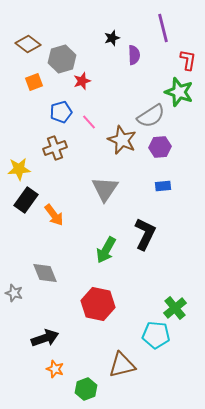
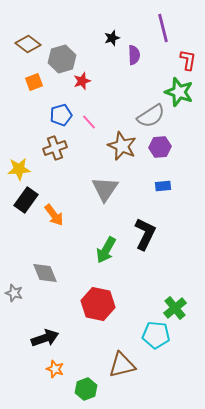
blue pentagon: moved 3 px down
brown star: moved 6 px down
